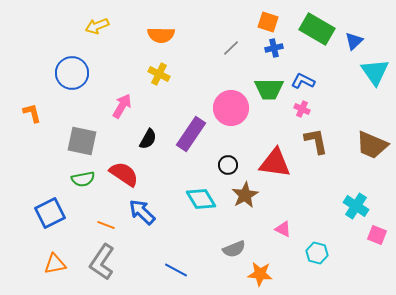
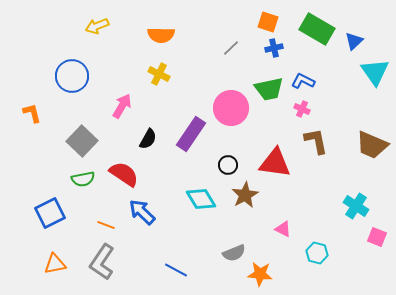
blue circle: moved 3 px down
green trapezoid: rotated 12 degrees counterclockwise
gray square: rotated 32 degrees clockwise
pink square: moved 2 px down
gray semicircle: moved 4 px down
